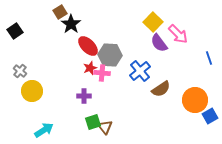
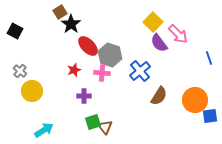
black square: rotated 28 degrees counterclockwise
gray hexagon: rotated 15 degrees clockwise
red star: moved 16 px left, 2 px down
brown semicircle: moved 2 px left, 7 px down; rotated 24 degrees counterclockwise
blue square: rotated 21 degrees clockwise
